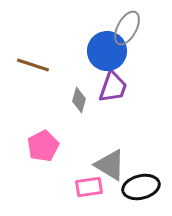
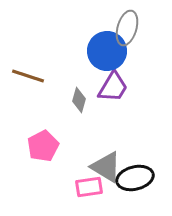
gray ellipse: rotated 12 degrees counterclockwise
brown line: moved 5 px left, 11 px down
purple trapezoid: rotated 12 degrees clockwise
gray triangle: moved 4 px left, 2 px down
black ellipse: moved 6 px left, 9 px up
